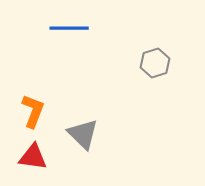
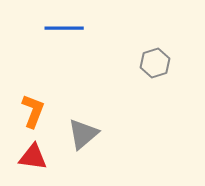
blue line: moved 5 px left
gray triangle: rotated 36 degrees clockwise
